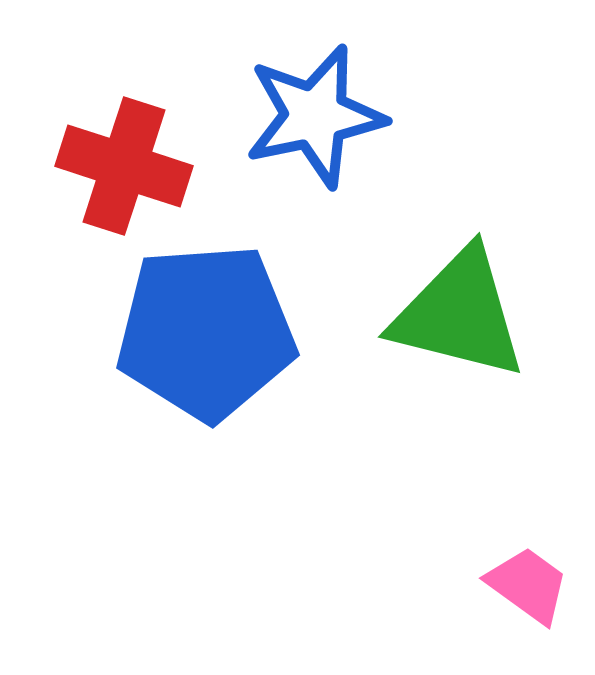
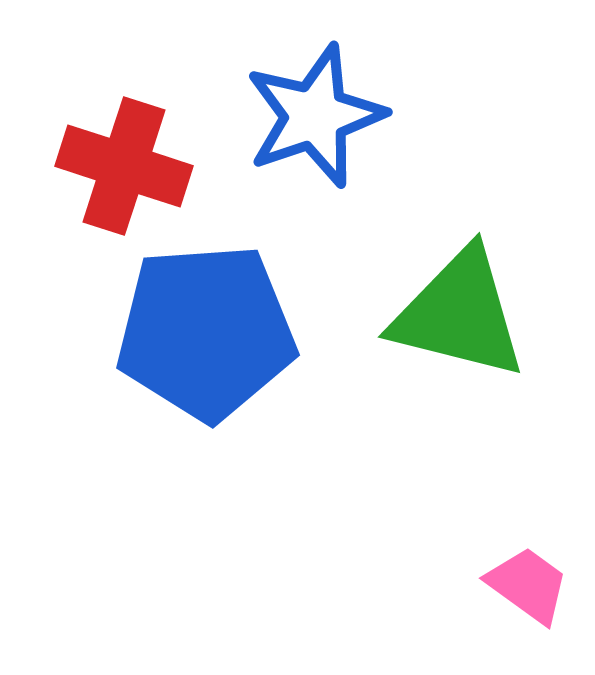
blue star: rotated 7 degrees counterclockwise
